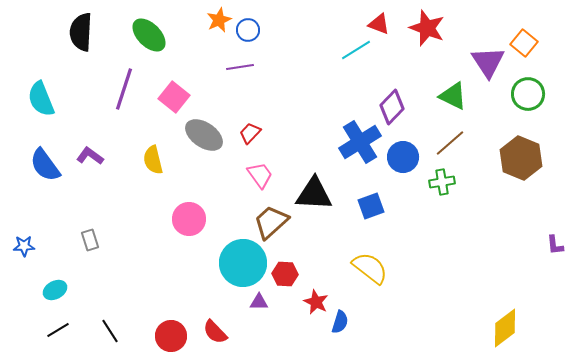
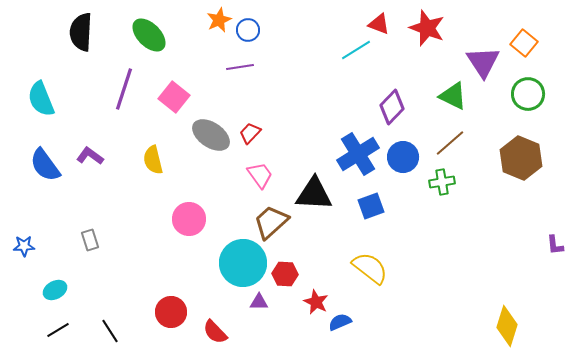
purple triangle at (488, 62): moved 5 px left
gray ellipse at (204, 135): moved 7 px right
blue cross at (360, 142): moved 2 px left, 12 px down
blue semicircle at (340, 322): rotated 130 degrees counterclockwise
yellow diamond at (505, 328): moved 2 px right, 2 px up; rotated 36 degrees counterclockwise
red circle at (171, 336): moved 24 px up
